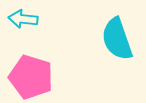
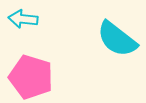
cyan semicircle: rotated 33 degrees counterclockwise
